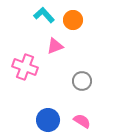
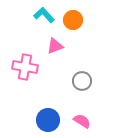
pink cross: rotated 10 degrees counterclockwise
